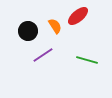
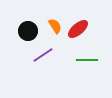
red ellipse: moved 13 px down
green line: rotated 15 degrees counterclockwise
